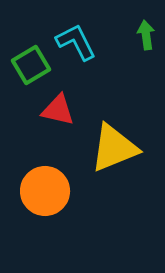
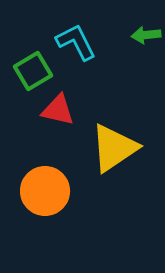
green arrow: rotated 88 degrees counterclockwise
green square: moved 2 px right, 6 px down
yellow triangle: rotated 12 degrees counterclockwise
